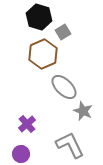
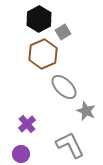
black hexagon: moved 2 px down; rotated 15 degrees clockwise
gray star: moved 3 px right
